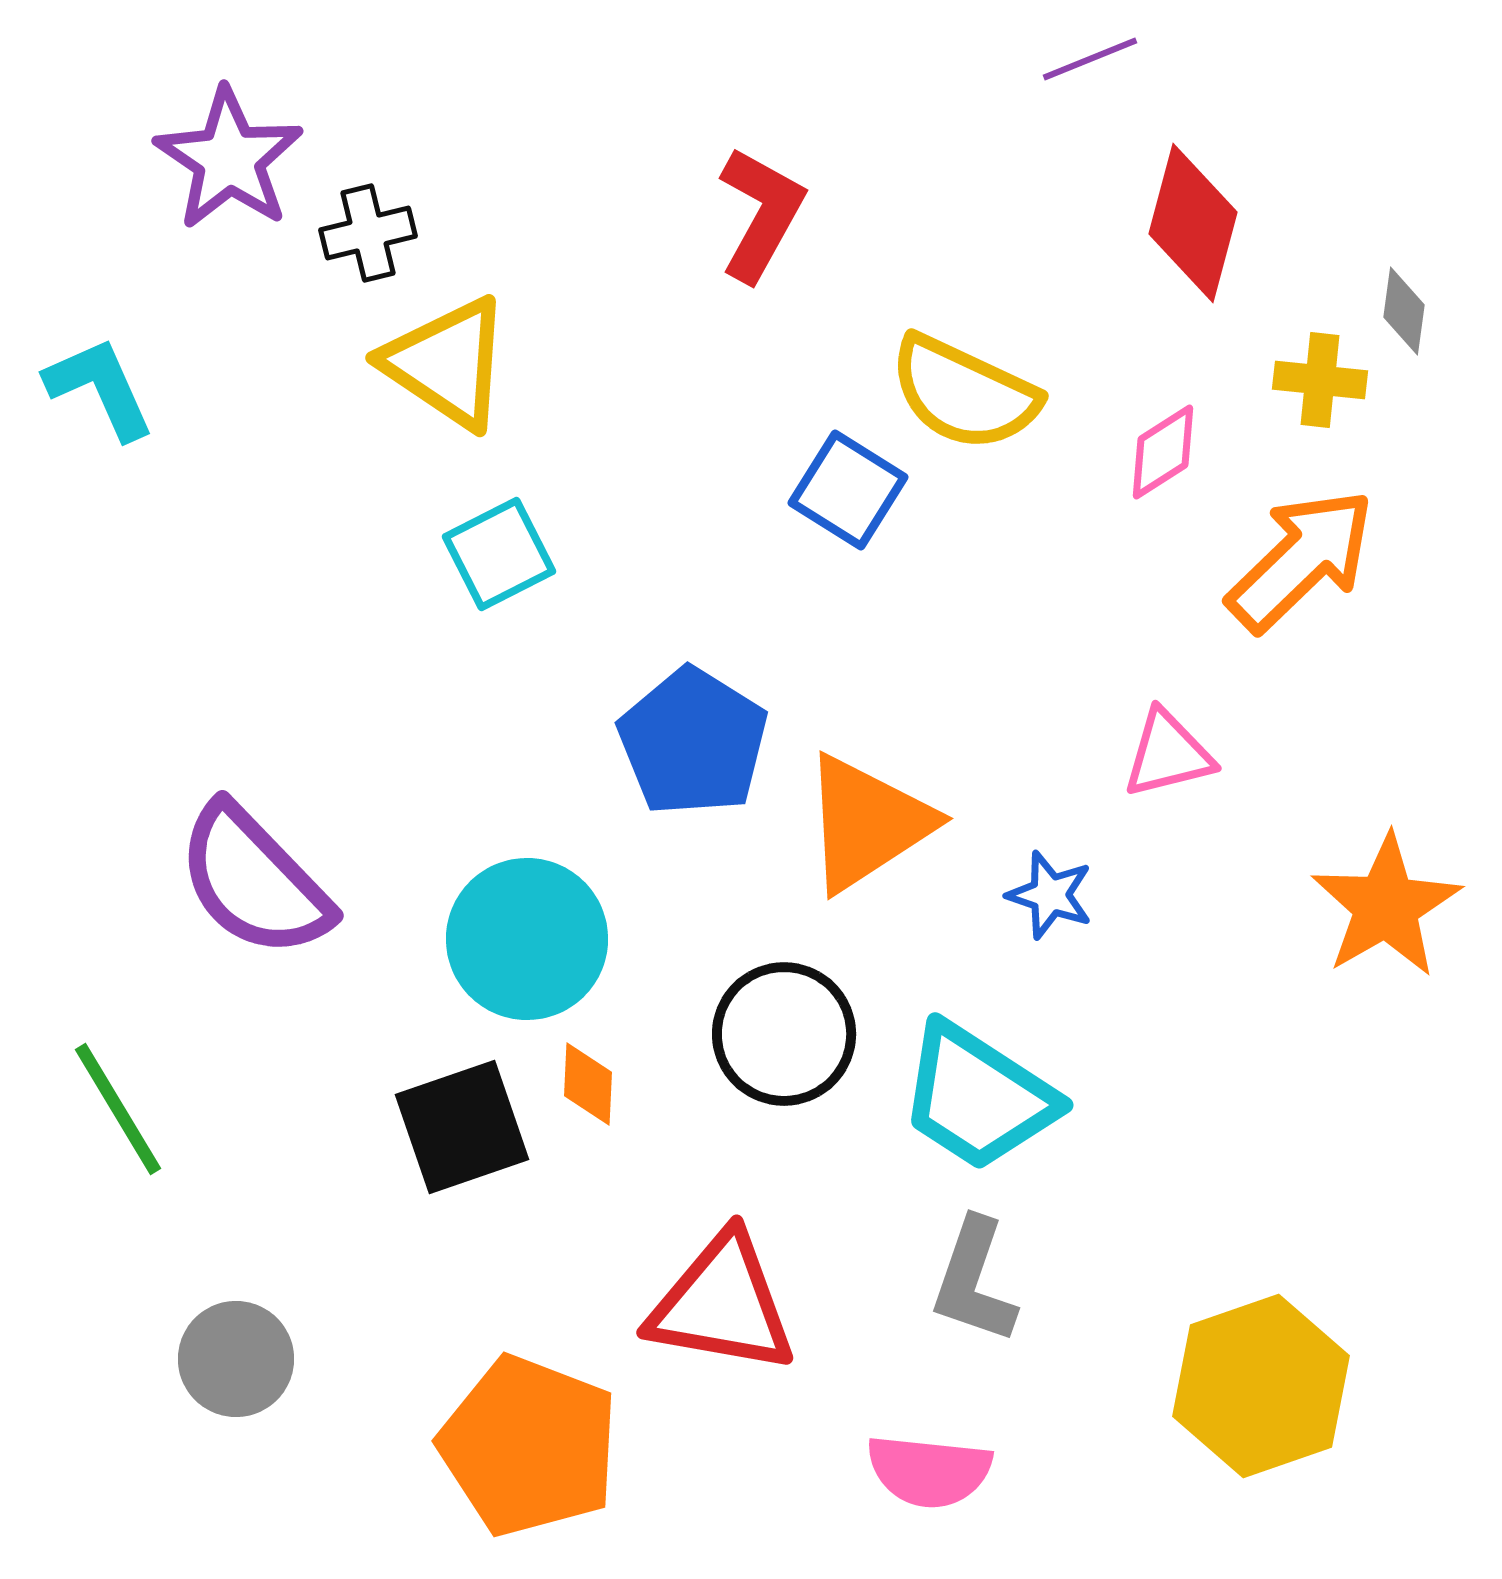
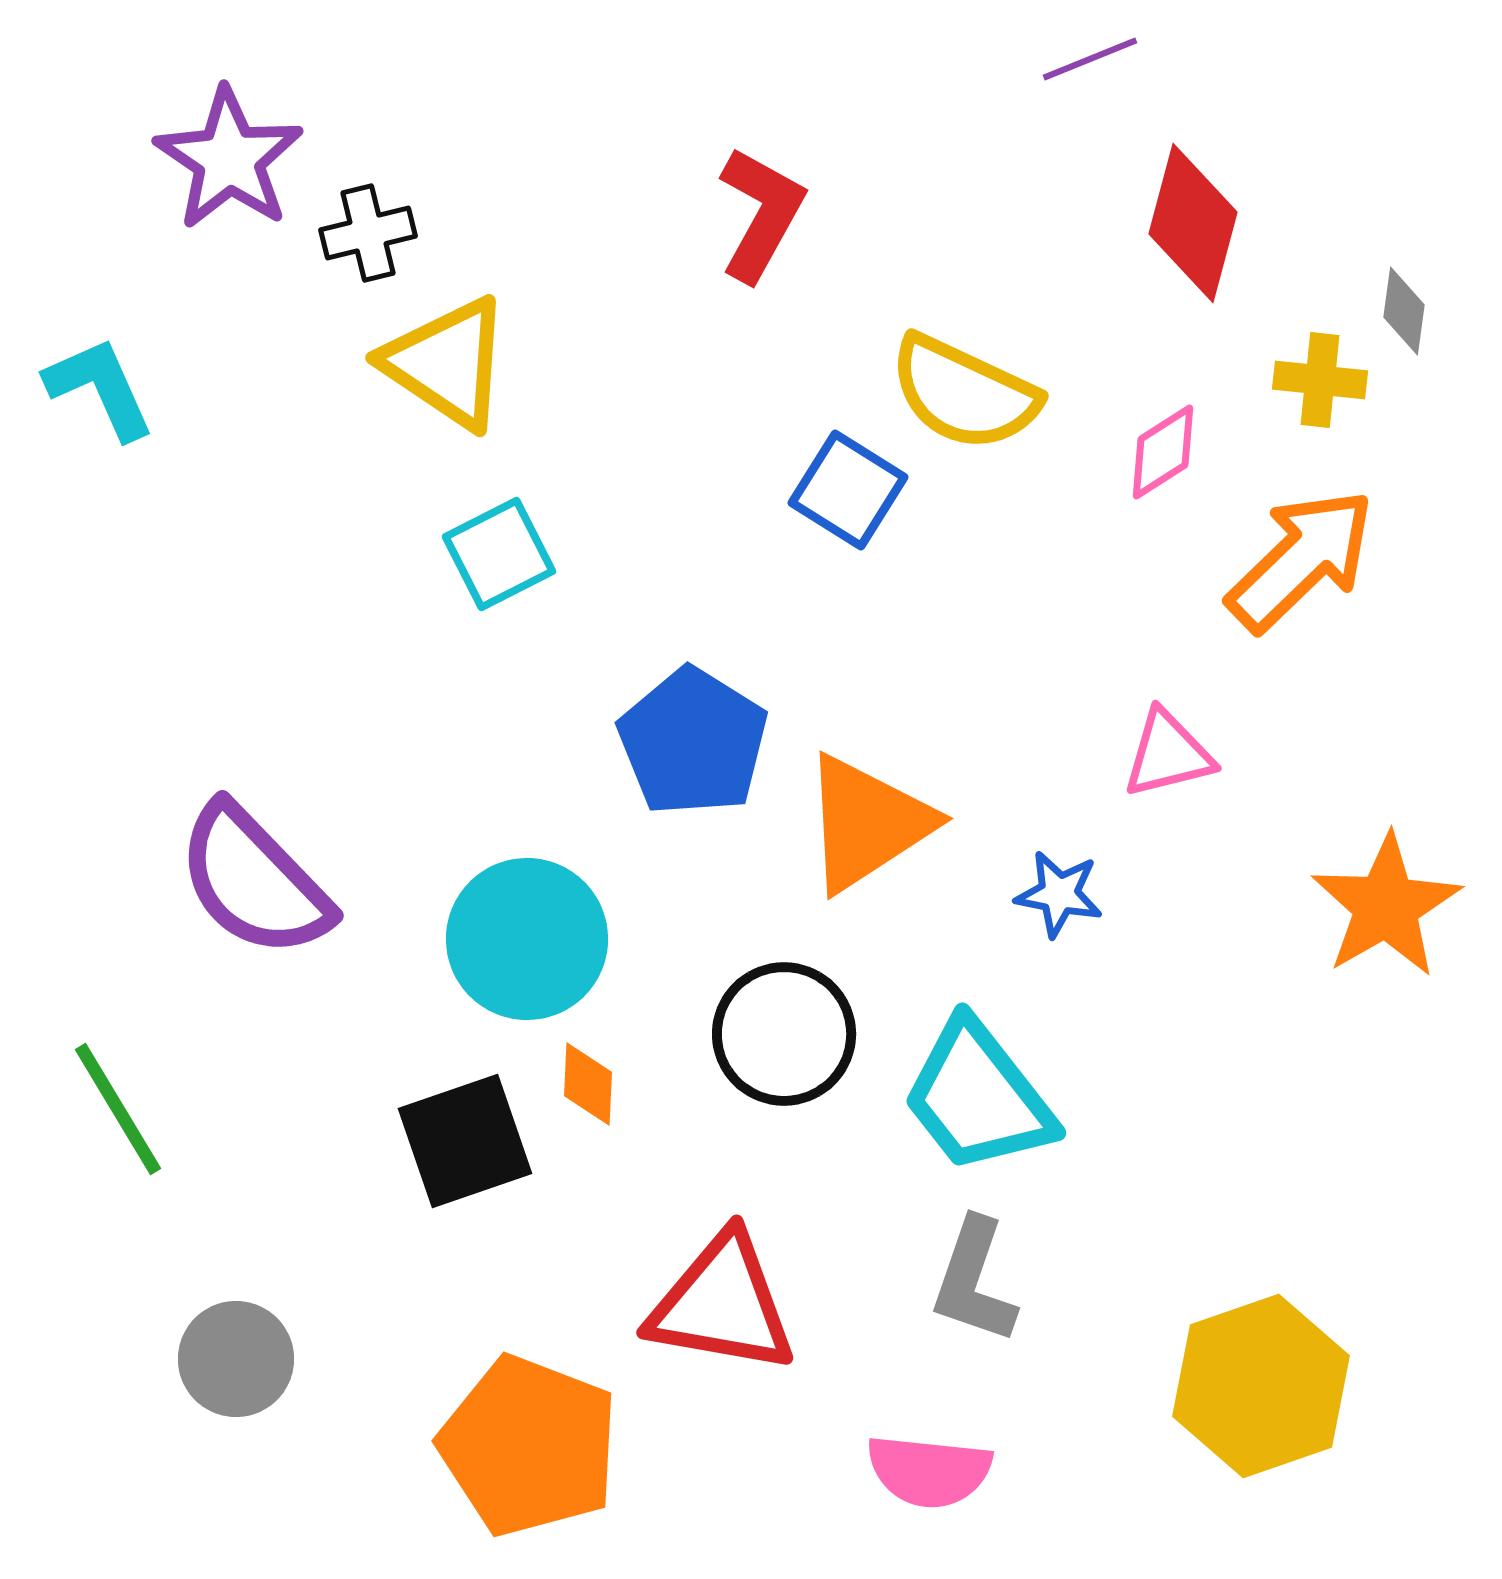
blue star: moved 9 px right, 1 px up; rotated 8 degrees counterclockwise
cyan trapezoid: rotated 19 degrees clockwise
black square: moved 3 px right, 14 px down
